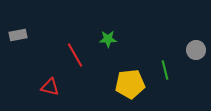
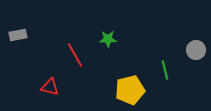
yellow pentagon: moved 6 px down; rotated 8 degrees counterclockwise
